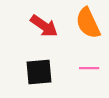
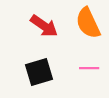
black square: rotated 12 degrees counterclockwise
